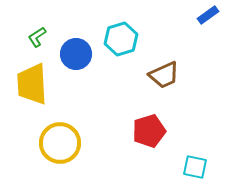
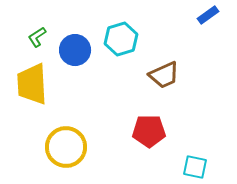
blue circle: moved 1 px left, 4 px up
red pentagon: rotated 16 degrees clockwise
yellow circle: moved 6 px right, 4 px down
